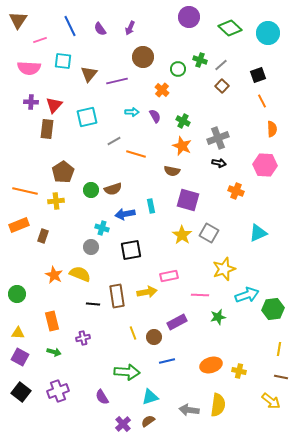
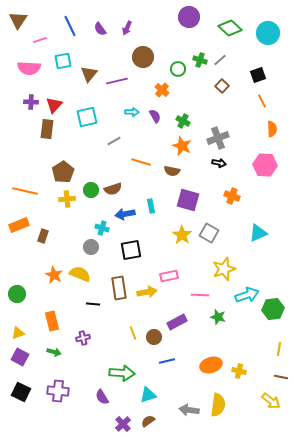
purple arrow at (130, 28): moved 3 px left
cyan square at (63, 61): rotated 18 degrees counterclockwise
gray line at (221, 65): moved 1 px left, 5 px up
orange line at (136, 154): moved 5 px right, 8 px down
orange cross at (236, 191): moved 4 px left, 5 px down
yellow cross at (56, 201): moved 11 px right, 2 px up
brown rectangle at (117, 296): moved 2 px right, 8 px up
green star at (218, 317): rotated 28 degrees clockwise
yellow triangle at (18, 333): rotated 24 degrees counterclockwise
green arrow at (127, 372): moved 5 px left, 1 px down
purple cross at (58, 391): rotated 25 degrees clockwise
black square at (21, 392): rotated 12 degrees counterclockwise
cyan triangle at (150, 397): moved 2 px left, 2 px up
